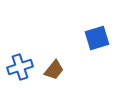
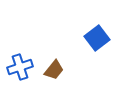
blue square: rotated 20 degrees counterclockwise
